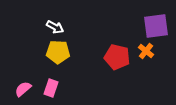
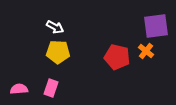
pink semicircle: moved 4 px left; rotated 36 degrees clockwise
